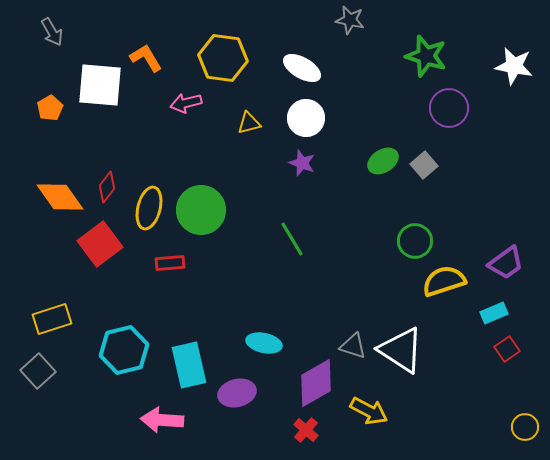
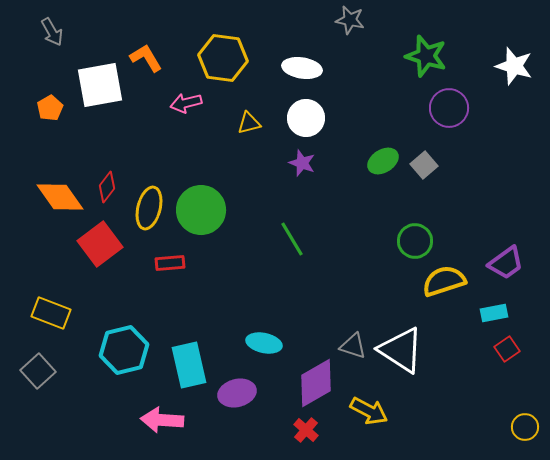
white star at (514, 66): rotated 6 degrees clockwise
white ellipse at (302, 68): rotated 21 degrees counterclockwise
white square at (100, 85): rotated 15 degrees counterclockwise
cyan rectangle at (494, 313): rotated 12 degrees clockwise
yellow rectangle at (52, 319): moved 1 px left, 6 px up; rotated 39 degrees clockwise
